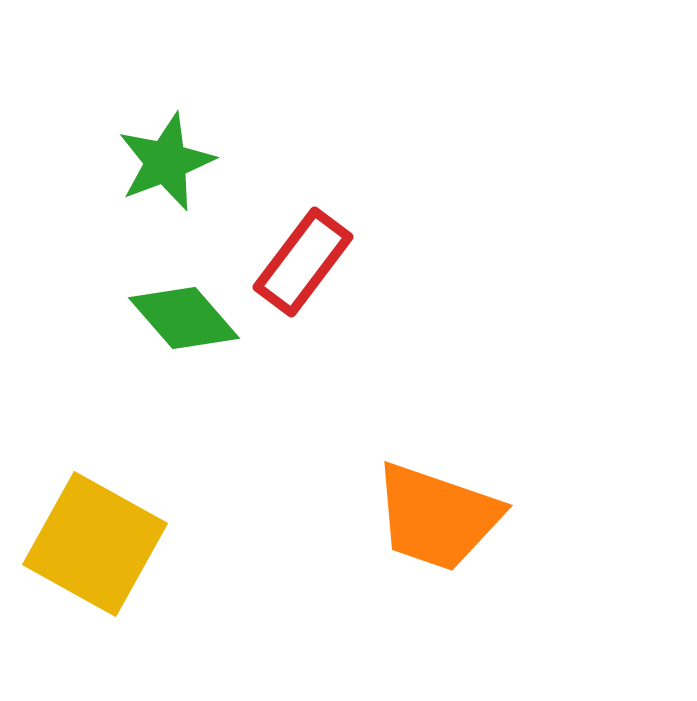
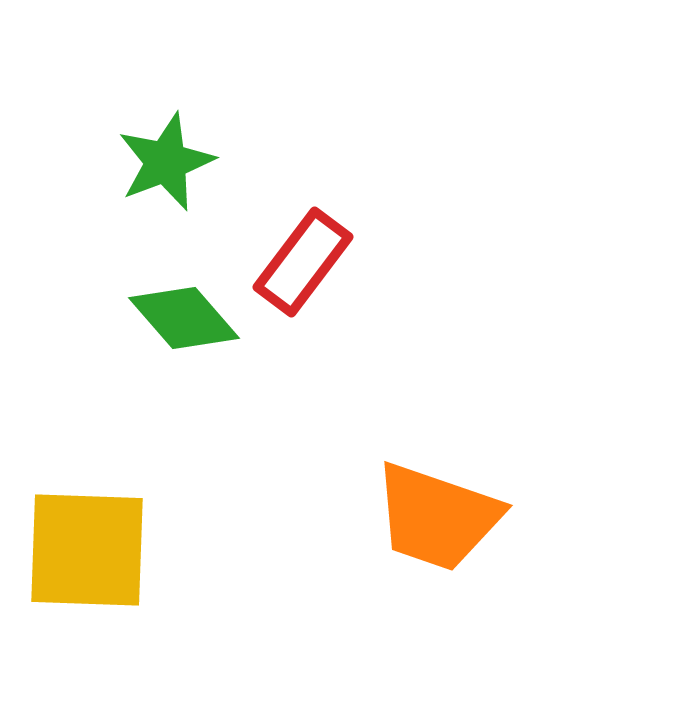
yellow square: moved 8 px left, 6 px down; rotated 27 degrees counterclockwise
